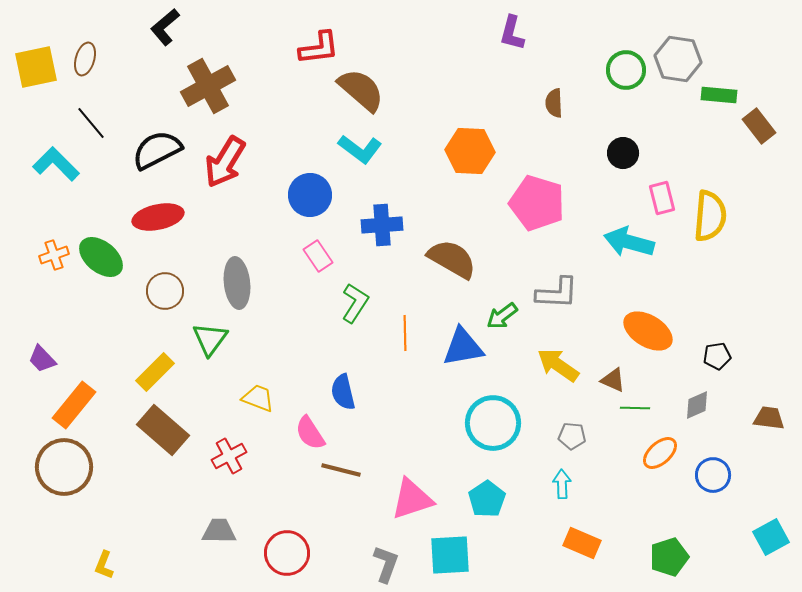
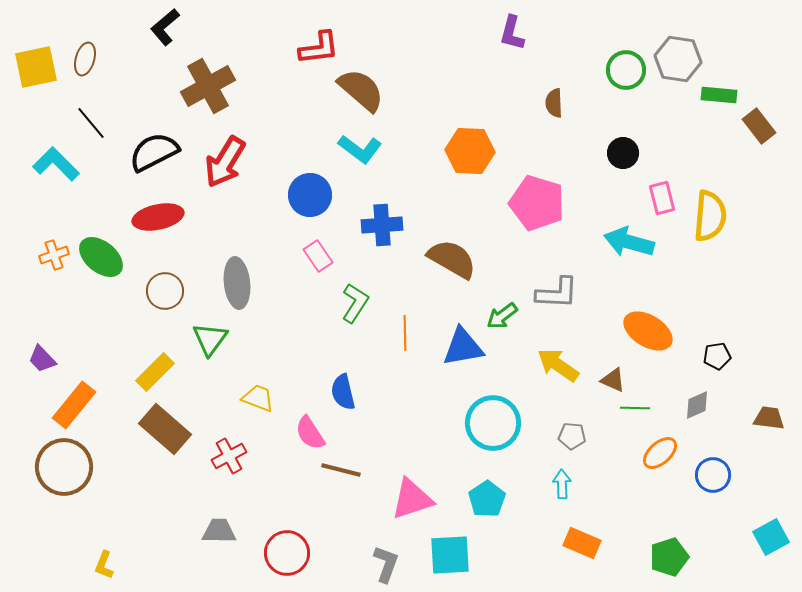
black semicircle at (157, 150): moved 3 px left, 2 px down
brown rectangle at (163, 430): moved 2 px right, 1 px up
